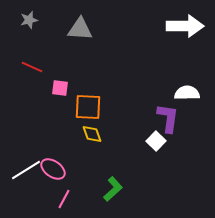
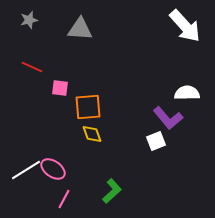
white arrow: rotated 48 degrees clockwise
orange square: rotated 8 degrees counterclockwise
purple L-shape: rotated 132 degrees clockwise
white square: rotated 24 degrees clockwise
green L-shape: moved 1 px left, 2 px down
